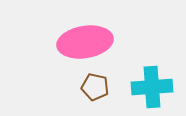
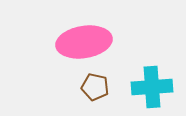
pink ellipse: moved 1 px left
